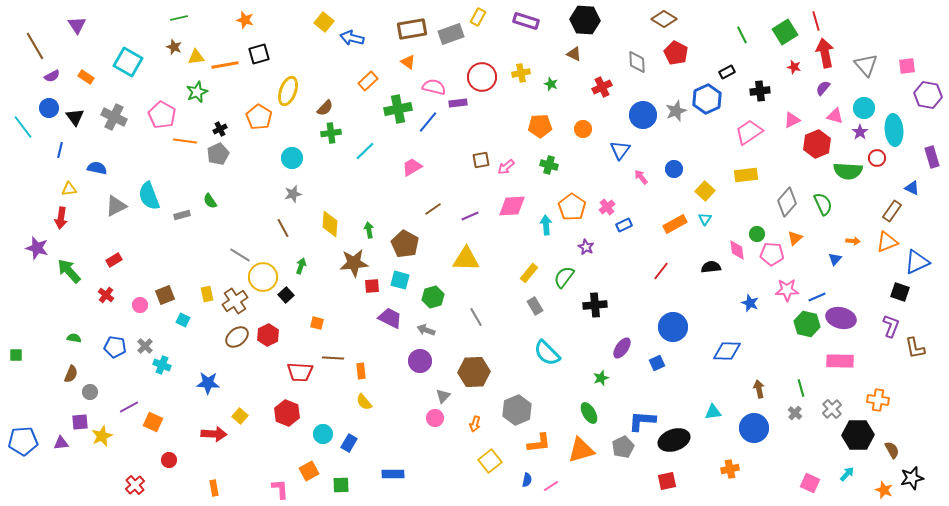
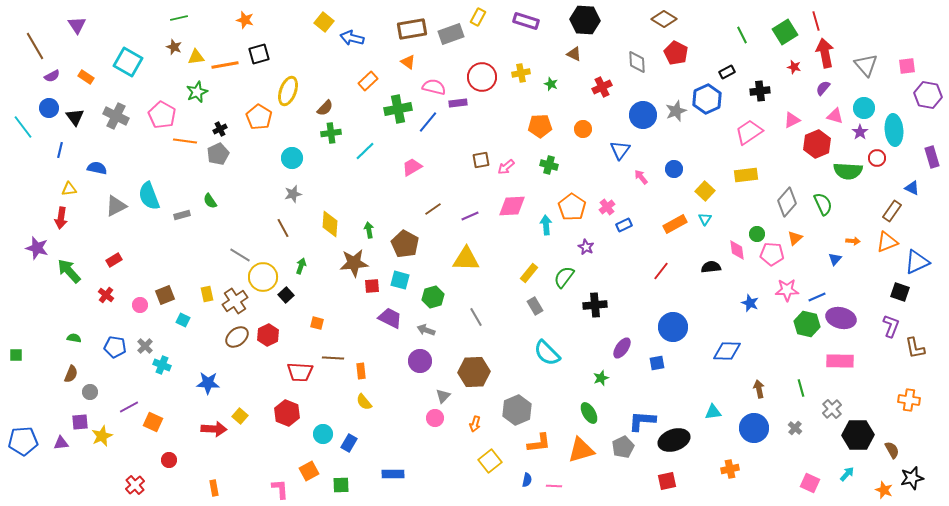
gray cross at (114, 117): moved 2 px right, 1 px up
blue square at (657, 363): rotated 14 degrees clockwise
orange cross at (878, 400): moved 31 px right
gray cross at (795, 413): moved 15 px down
red arrow at (214, 434): moved 5 px up
pink line at (551, 486): moved 3 px right; rotated 35 degrees clockwise
